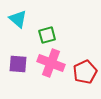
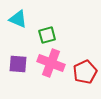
cyan triangle: rotated 18 degrees counterclockwise
